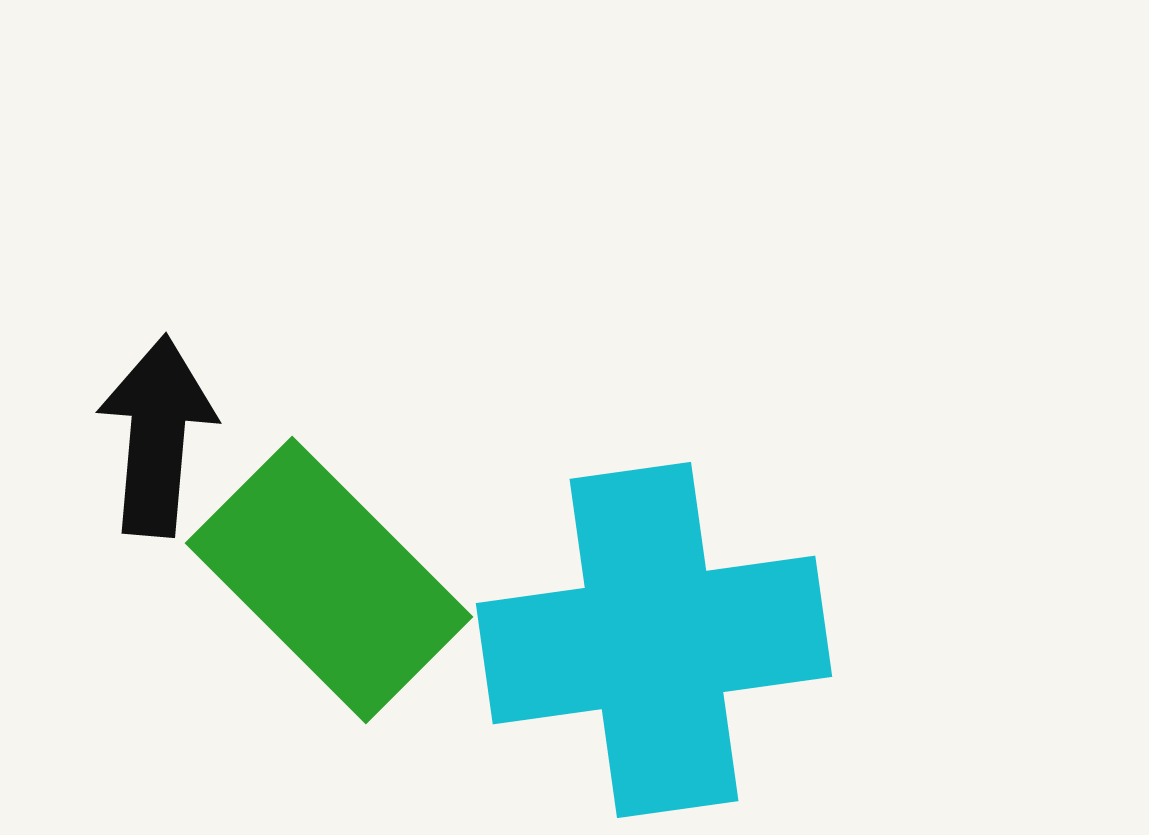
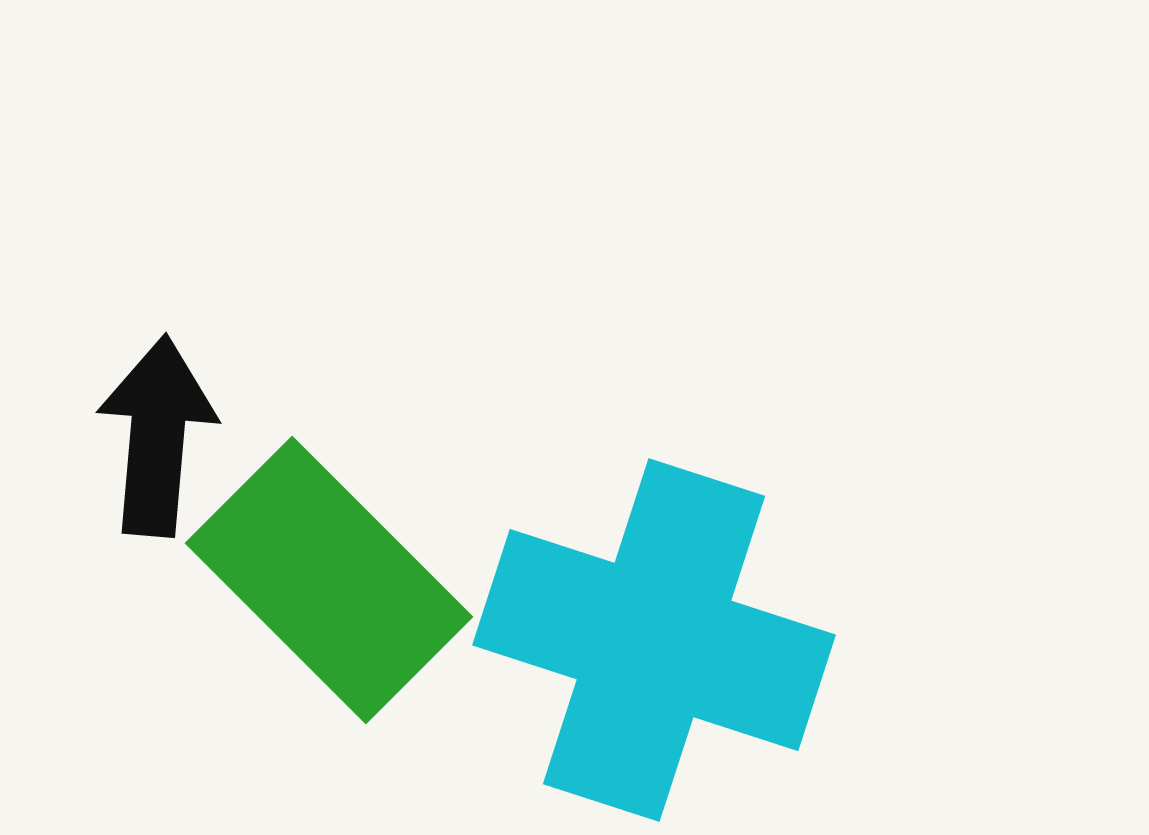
cyan cross: rotated 26 degrees clockwise
